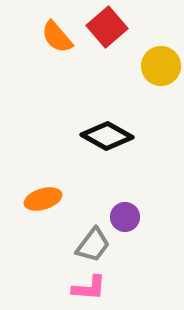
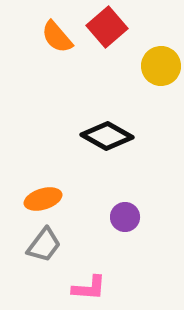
gray trapezoid: moved 49 px left
